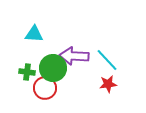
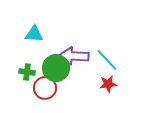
green circle: moved 3 px right
